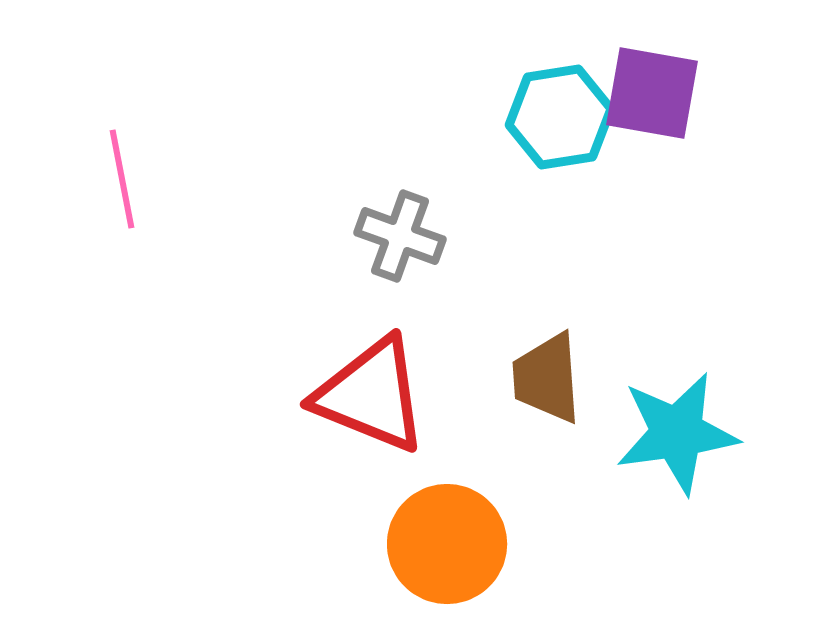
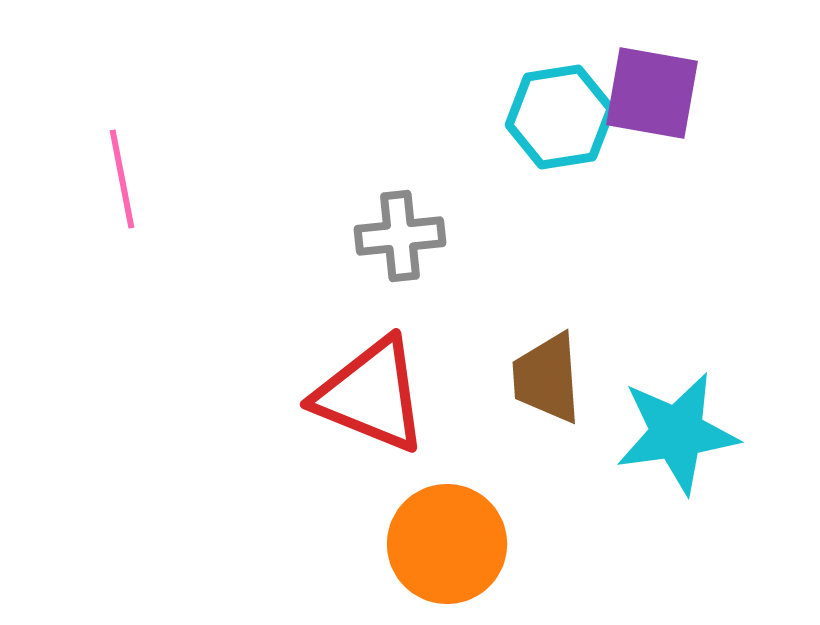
gray cross: rotated 26 degrees counterclockwise
